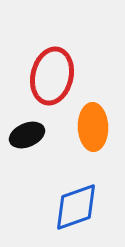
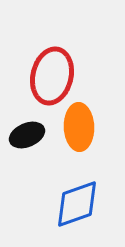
orange ellipse: moved 14 px left
blue diamond: moved 1 px right, 3 px up
